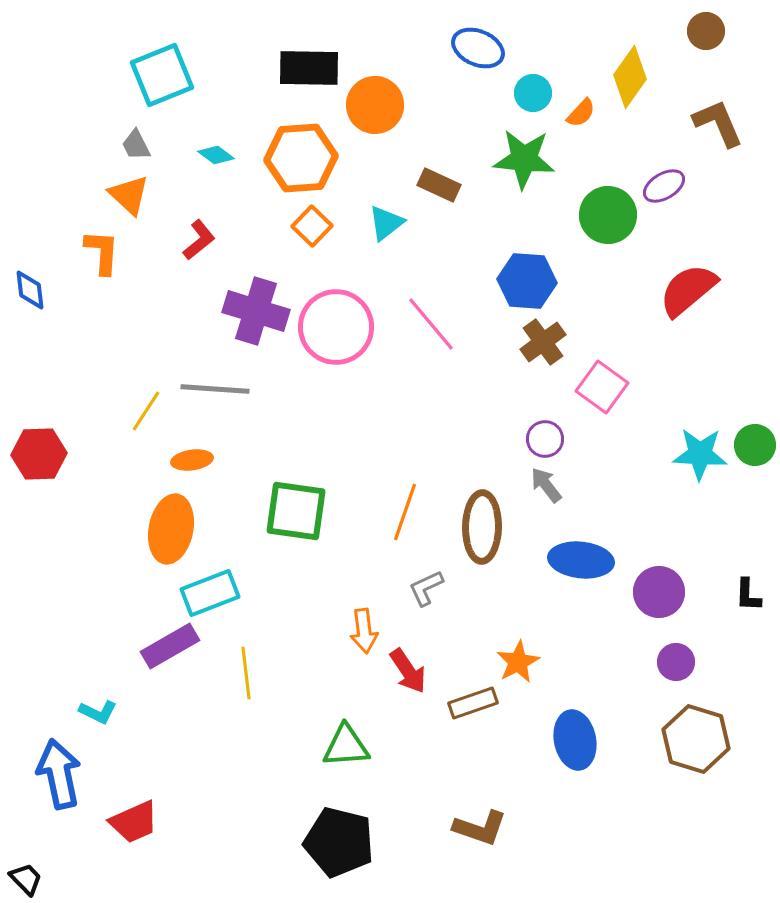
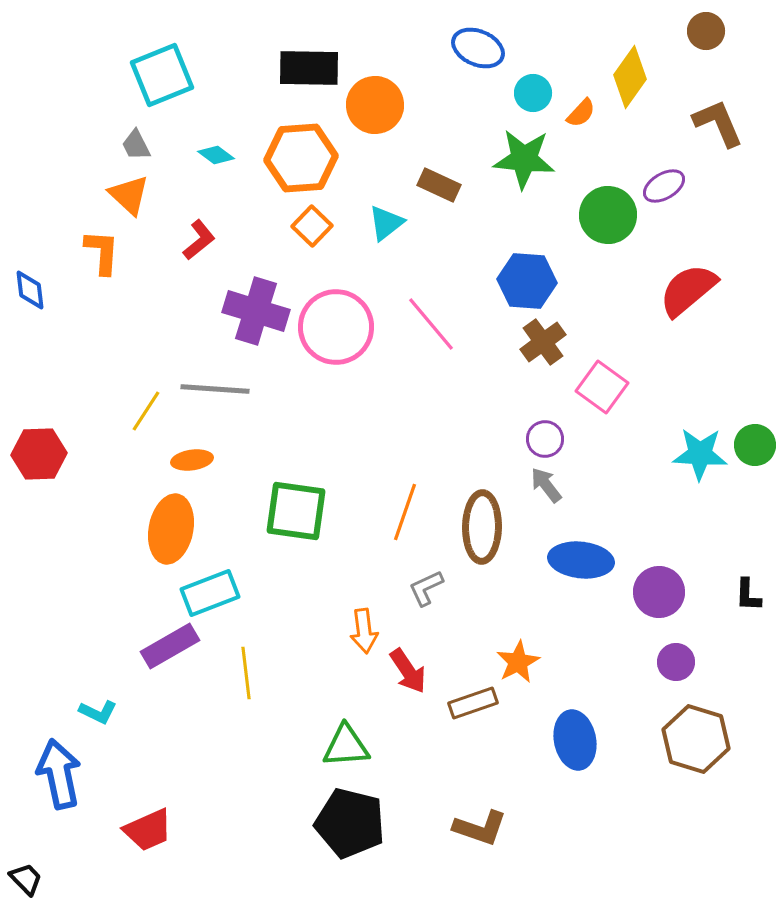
red trapezoid at (134, 822): moved 14 px right, 8 px down
black pentagon at (339, 842): moved 11 px right, 19 px up
